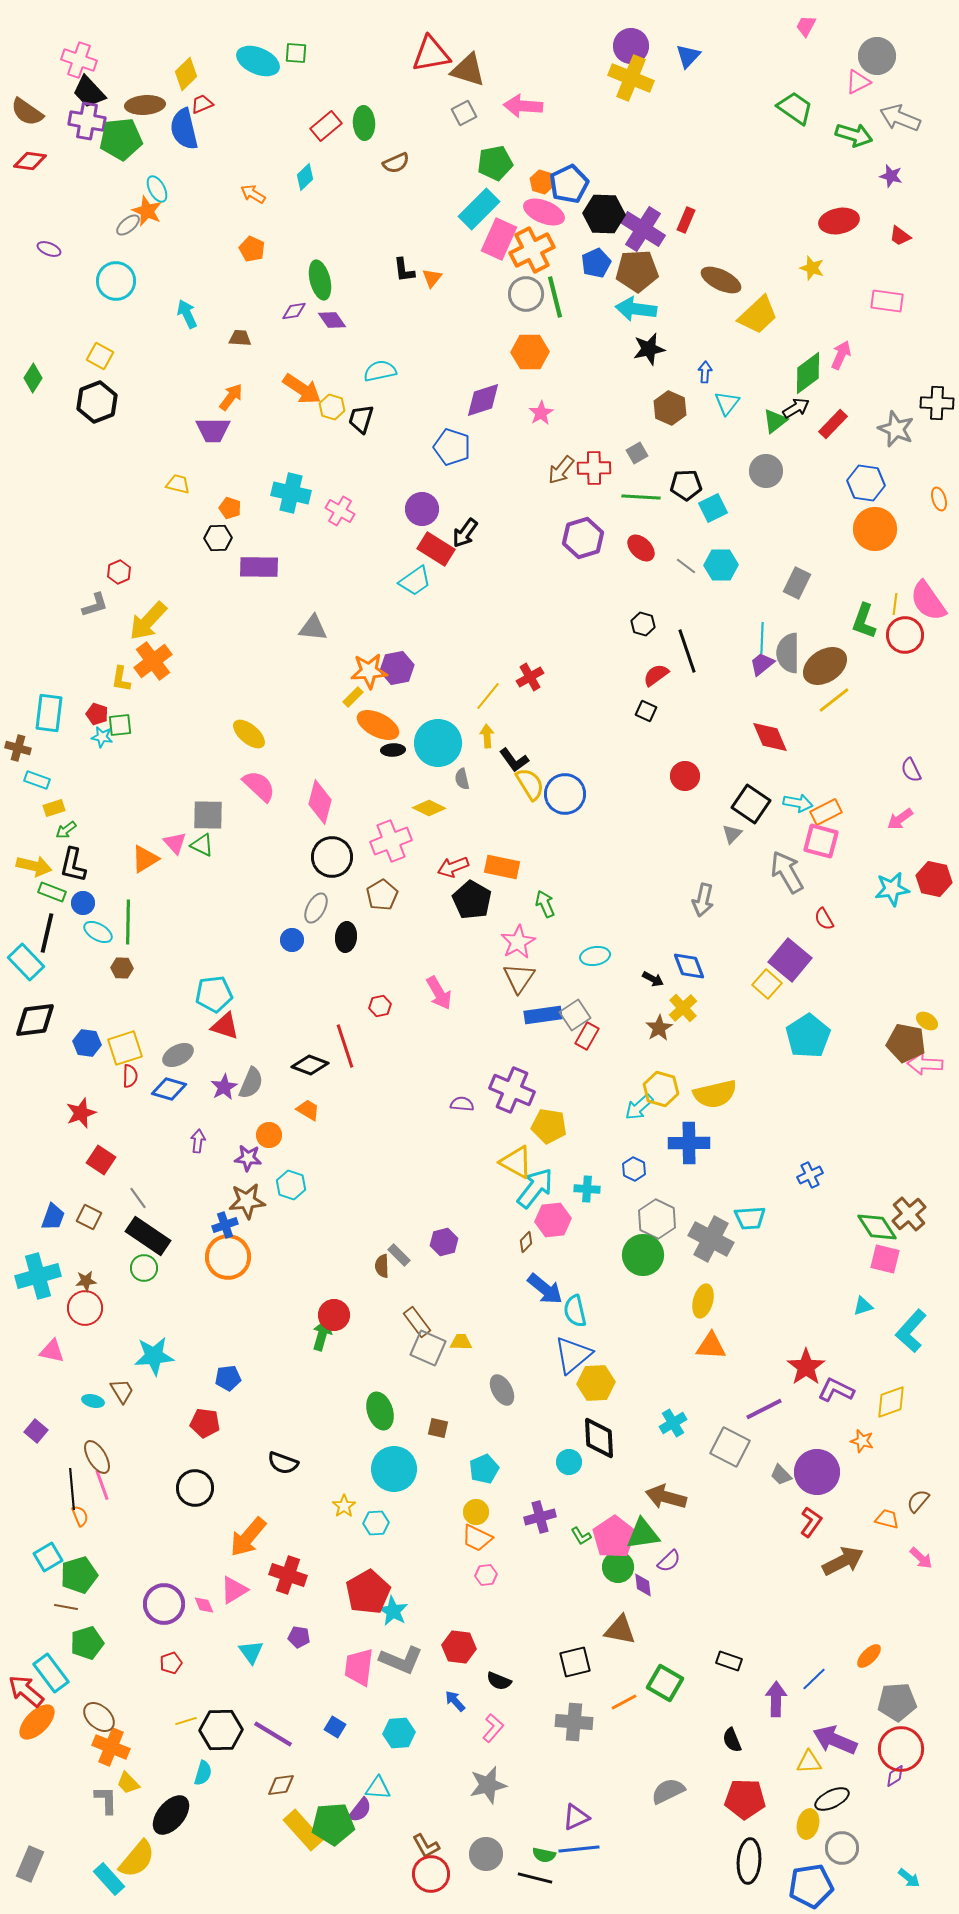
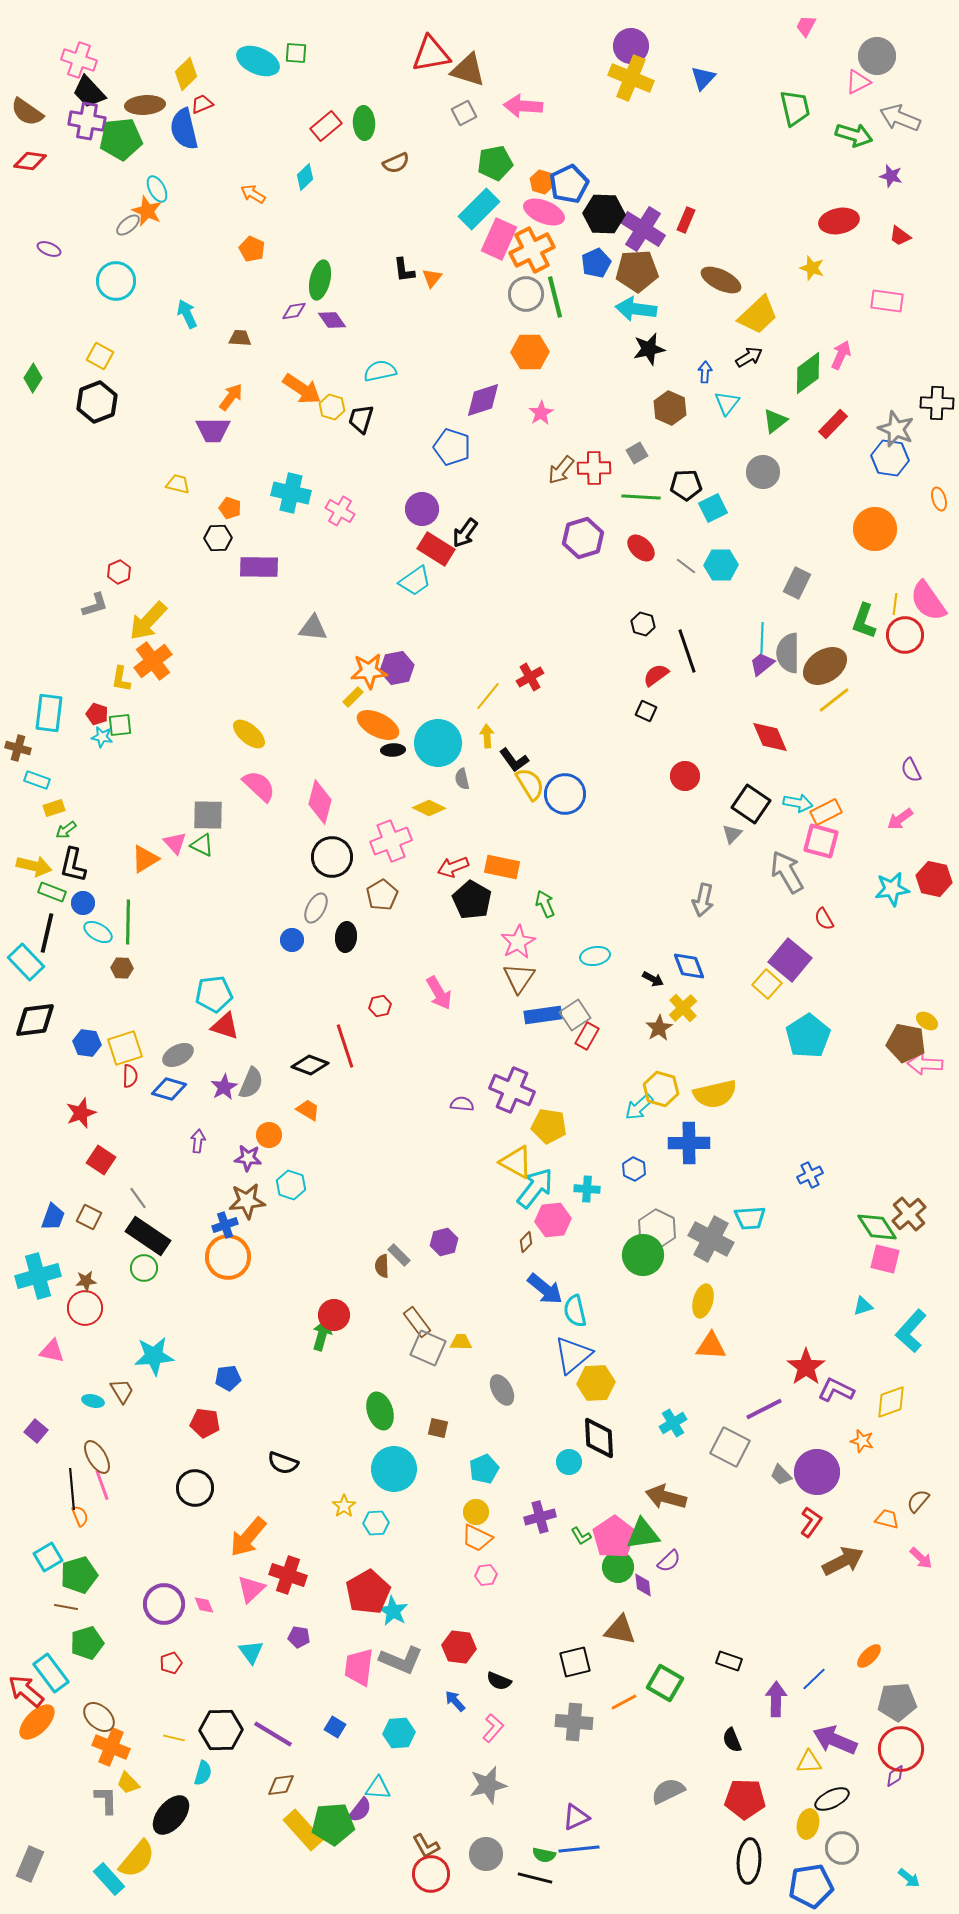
blue triangle at (688, 56): moved 15 px right, 22 px down
green trapezoid at (795, 108): rotated 42 degrees clockwise
green ellipse at (320, 280): rotated 27 degrees clockwise
black arrow at (796, 408): moved 47 px left, 51 px up
gray circle at (766, 471): moved 3 px left, 1 px down
blue hexagon at (866, 483): moved 24 px right, 25 px up
gray hexagon at (657, 1219): moved 10 px down
pink triangle at (234, 1590): moved 17 px right, 1 px up; rotated 12 degrees counterclockwise
yellow line at (186, 1721): moved 12 px left, 17 px down; rotated 30 degrees clockwise
